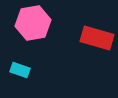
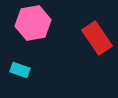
red rectangle: rotated 40 degrees clockwise
